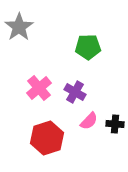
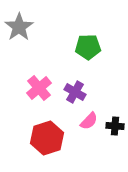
black cross: moved 2 px down
